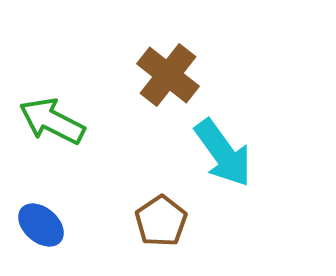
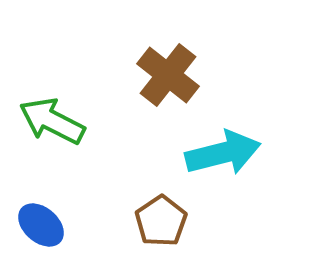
cyan arrow: rotated 68 degrees counterclockwise
